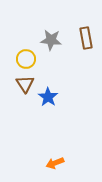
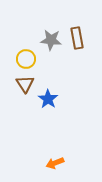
brown rectangle: moved 9 px left
blue star: moved 2 px down
